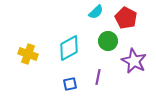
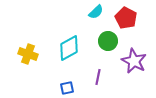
blue square: moved 3 px left, 4 px down
